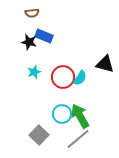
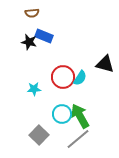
cyan star: moved 17 px down; rotated 16 degrees clockwise
